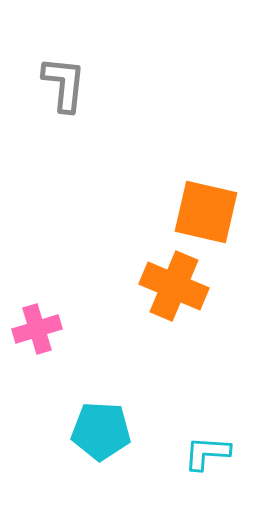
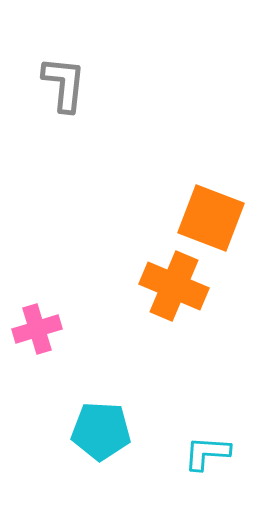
orange square: moved 5 px right, 6 px down; rotated 8 degrees clockwise
